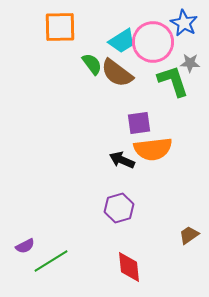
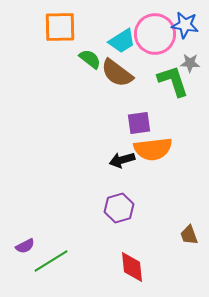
blue star: moved 1 px right, 2 px down; rotated 20 degrees counterclockwise
pink circle: moved 2 px right, 8 px up
green semicircle: moved 2 px left, 5 px up; rotated 15 degrees counterclockwise
black arrow: rotated 40 degrees counterclockwise
brown trapezoid: rotated 75 degrees counterclockwise
red diamond: moved 3 px right
